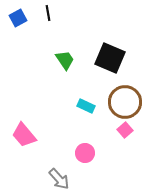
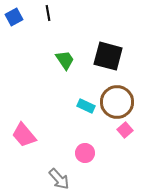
blue square: moved 4 px left, 1 px up
black square: moved 2 px left, 2 px up; rotated 8 degrees counterclockwise
brown circle: moved 8 px left
